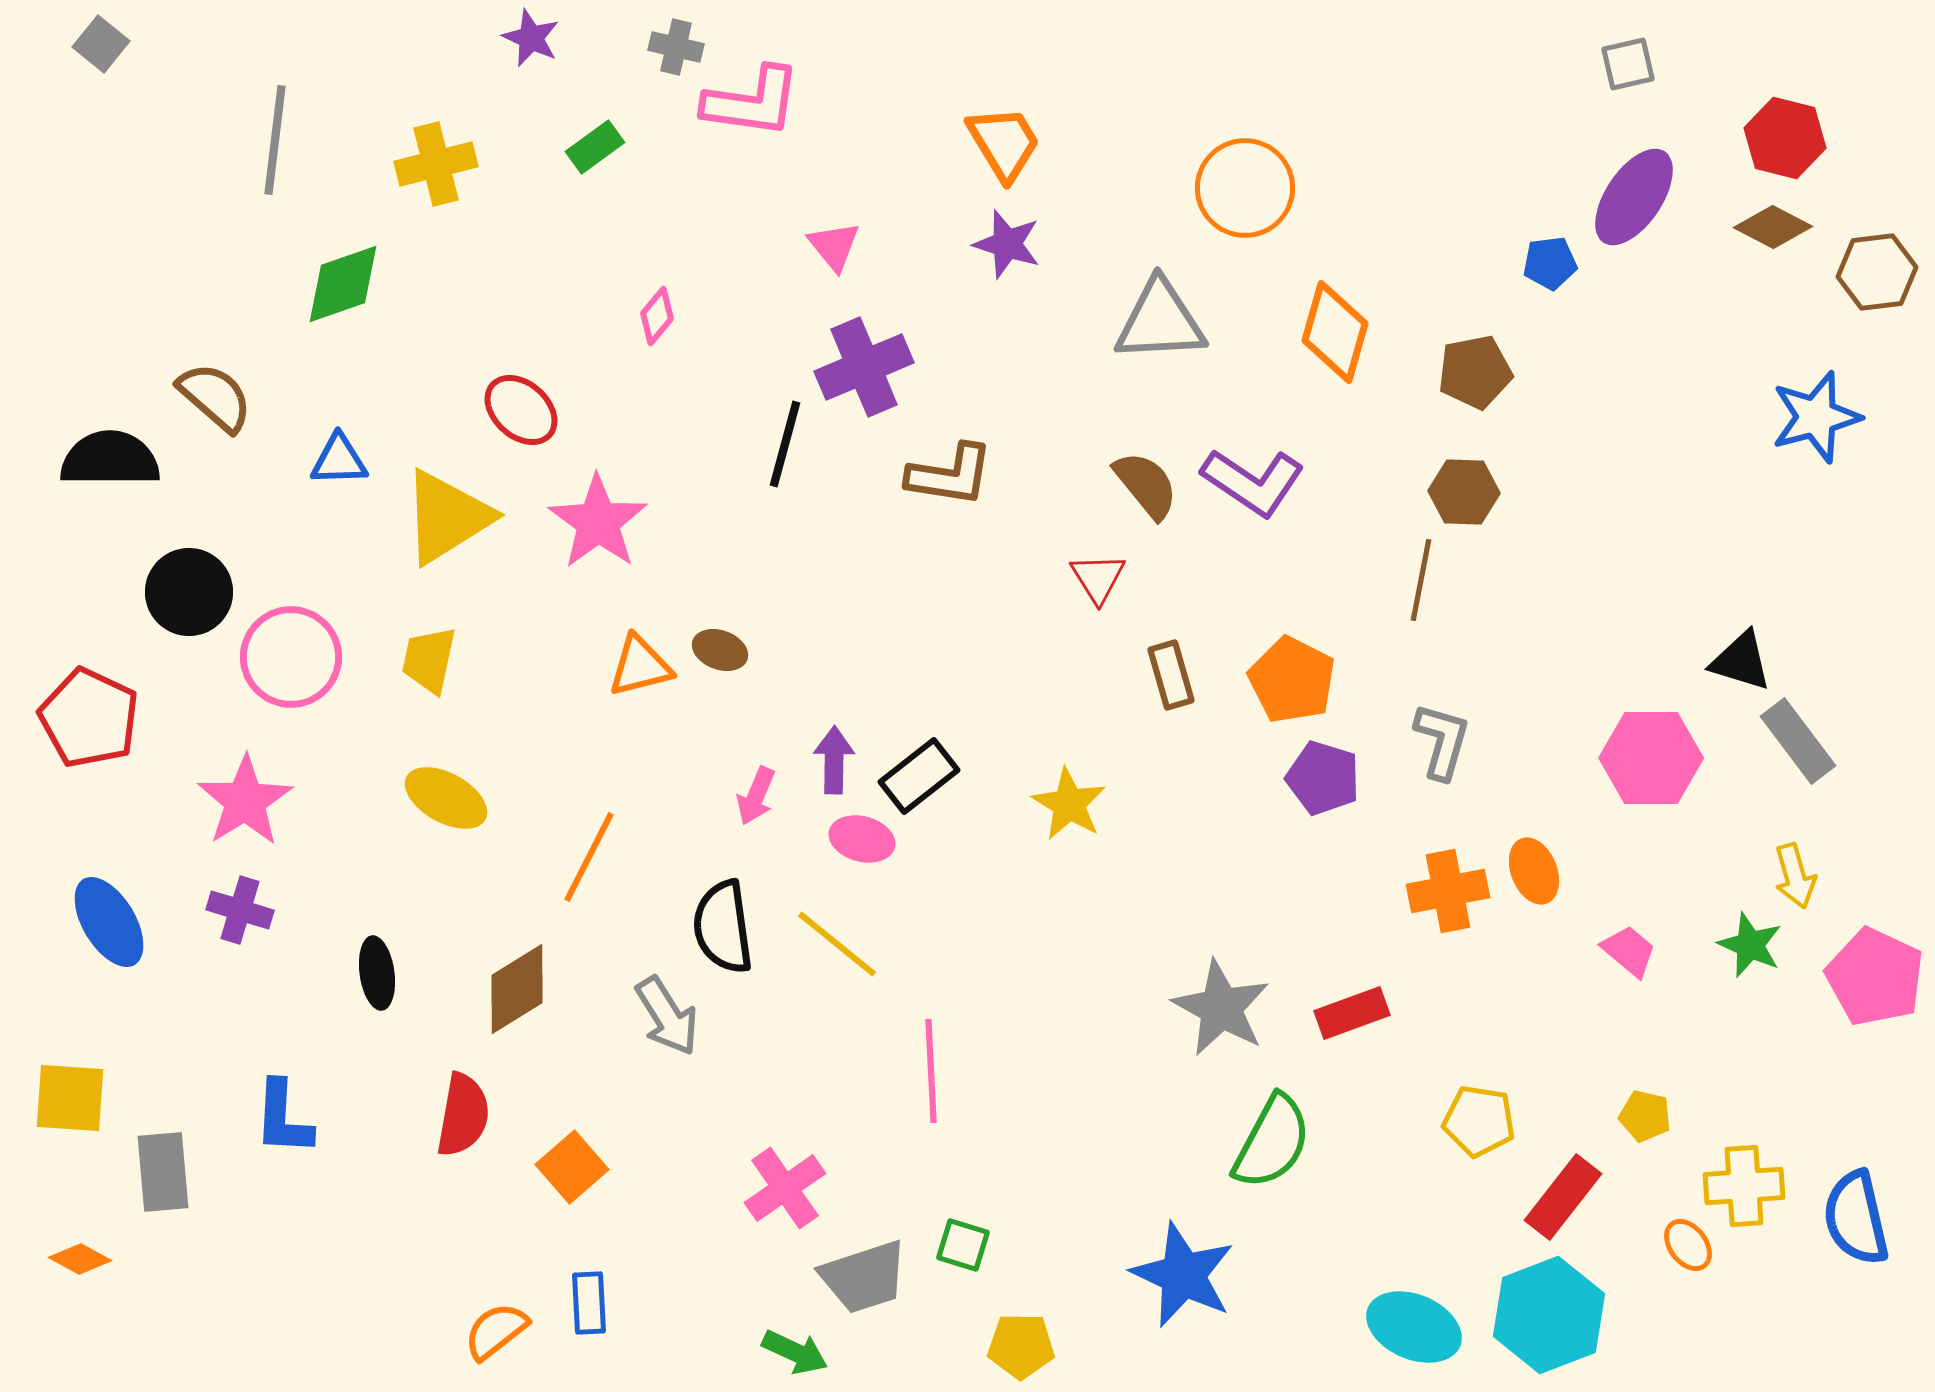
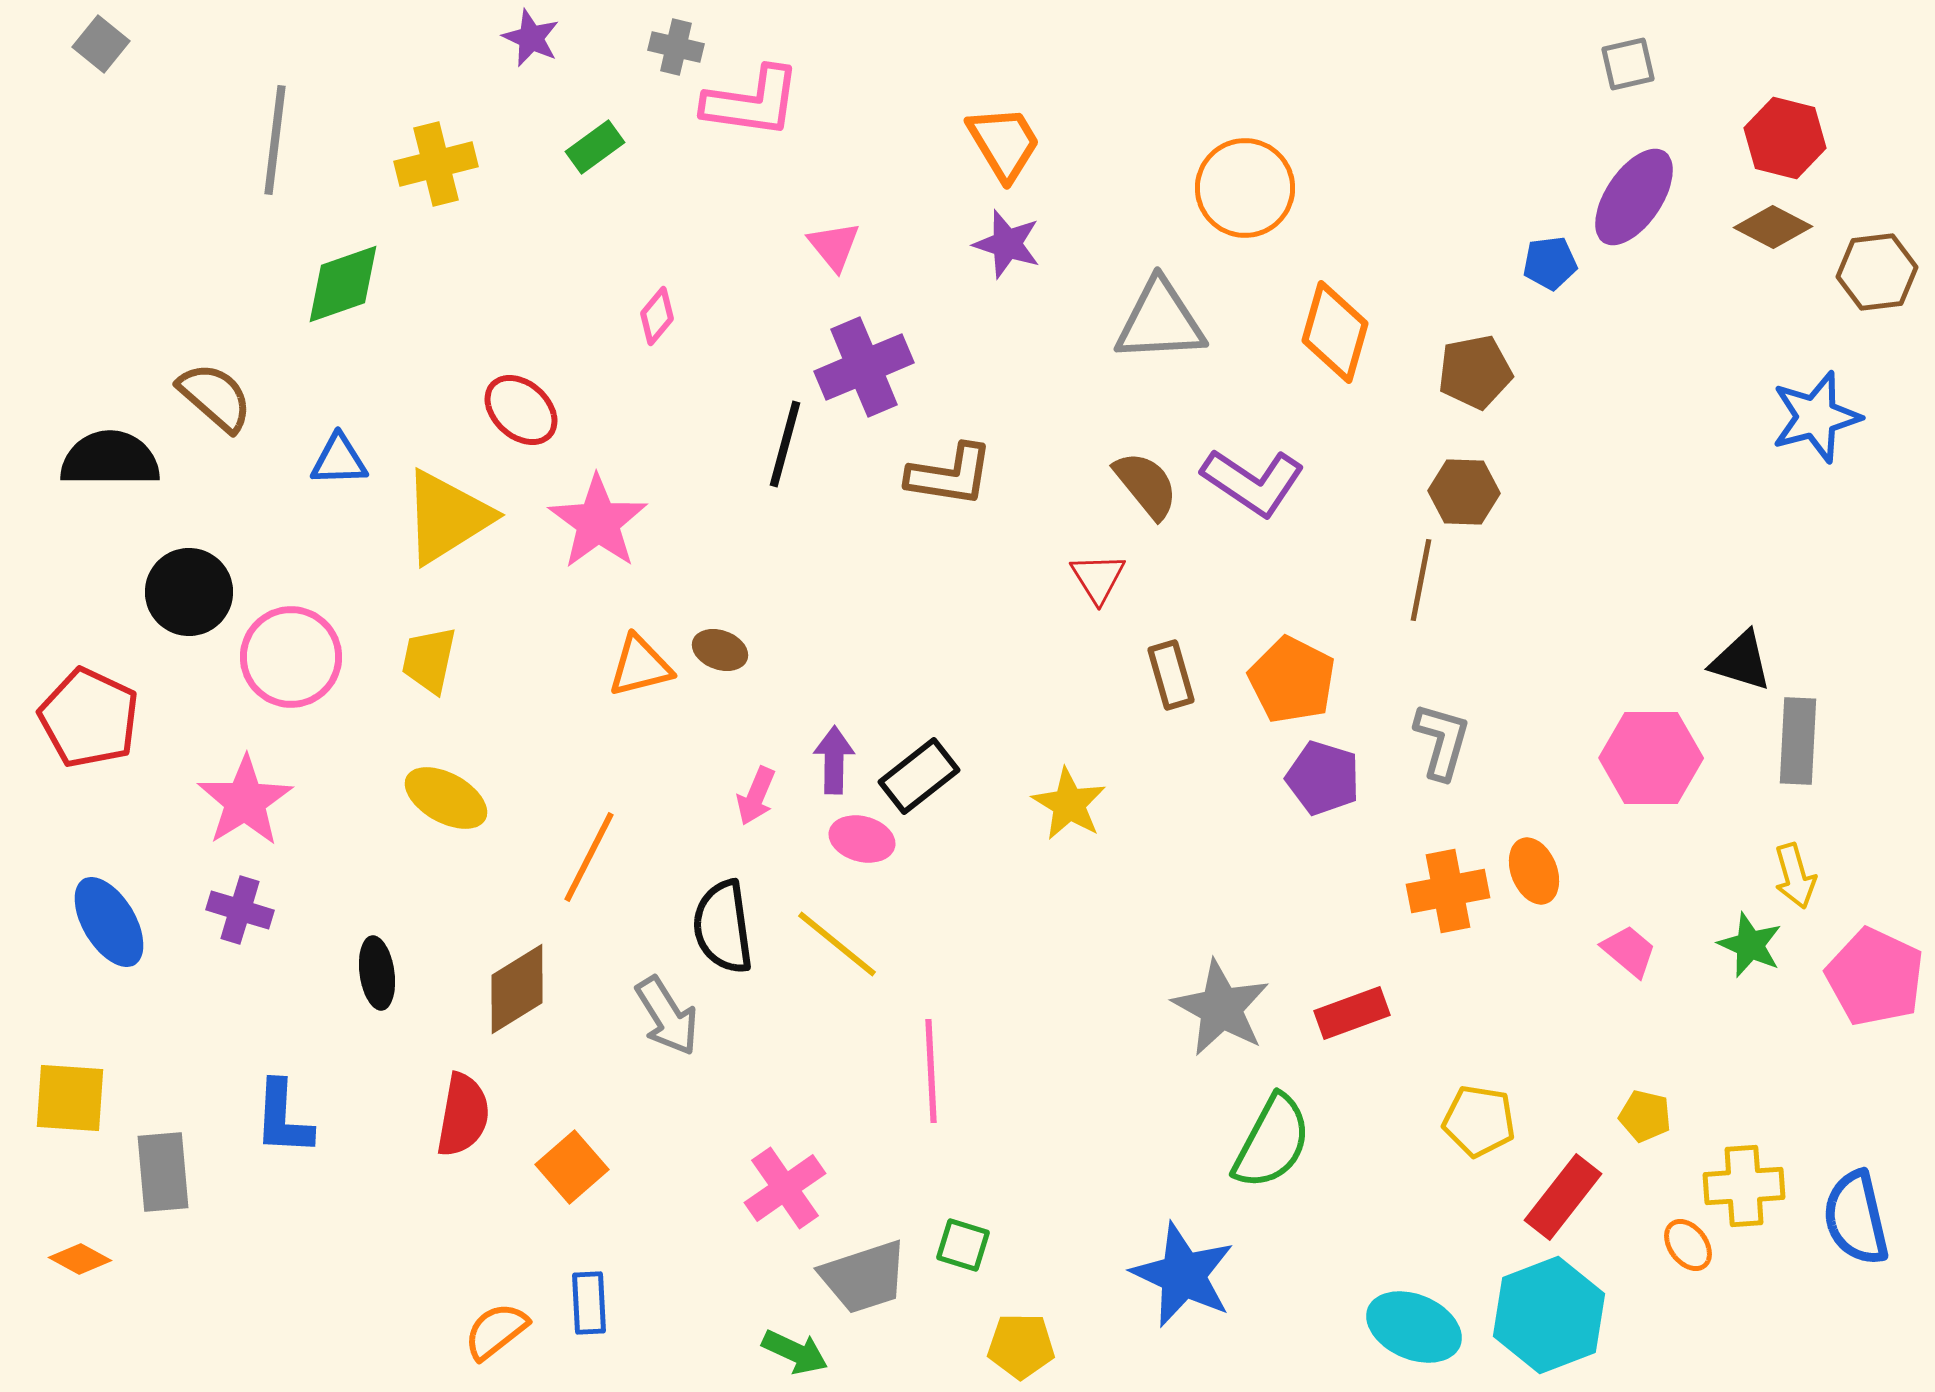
gray rectangle at (1798, 741): rotated 40 degrees clockwise
